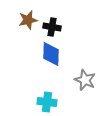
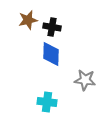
gray star: rotated 15 degrees counterclockwise
